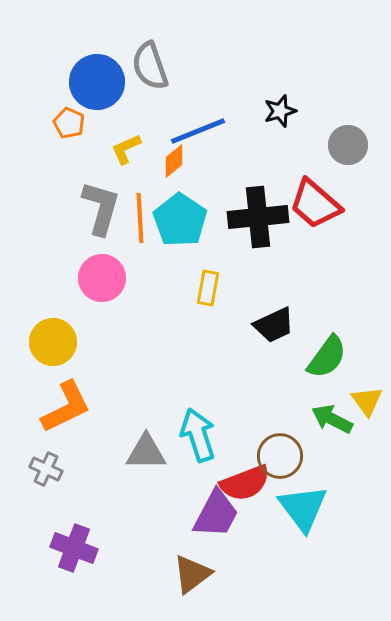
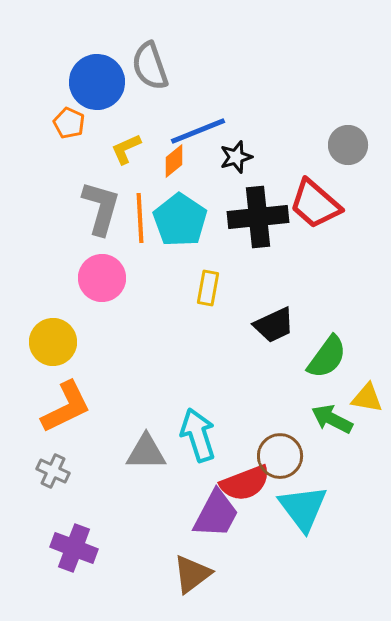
black star: moved 44 px left, 46 px down
yellow triangle: moved 3 px up; rotated 44 degrees counterclockwise
gray cross: moved 7 px right, 2 px down
